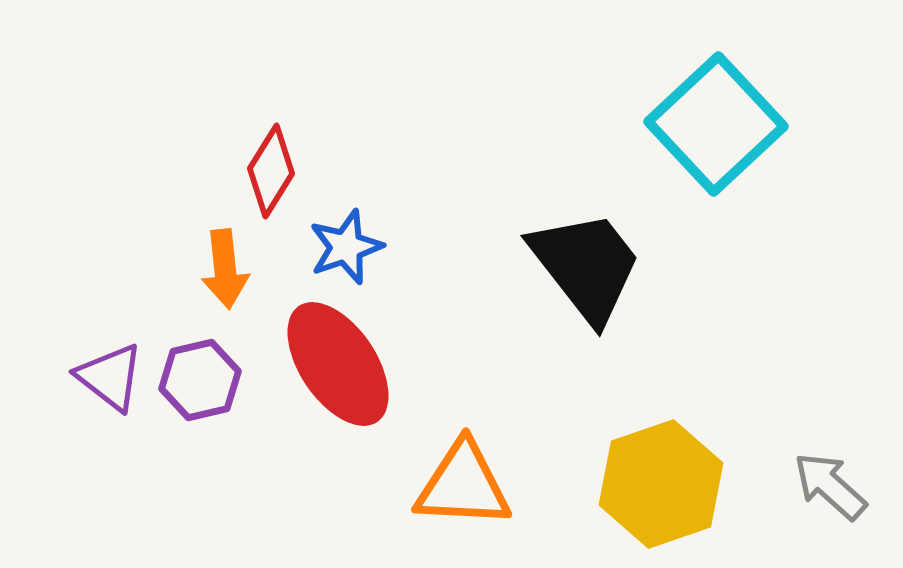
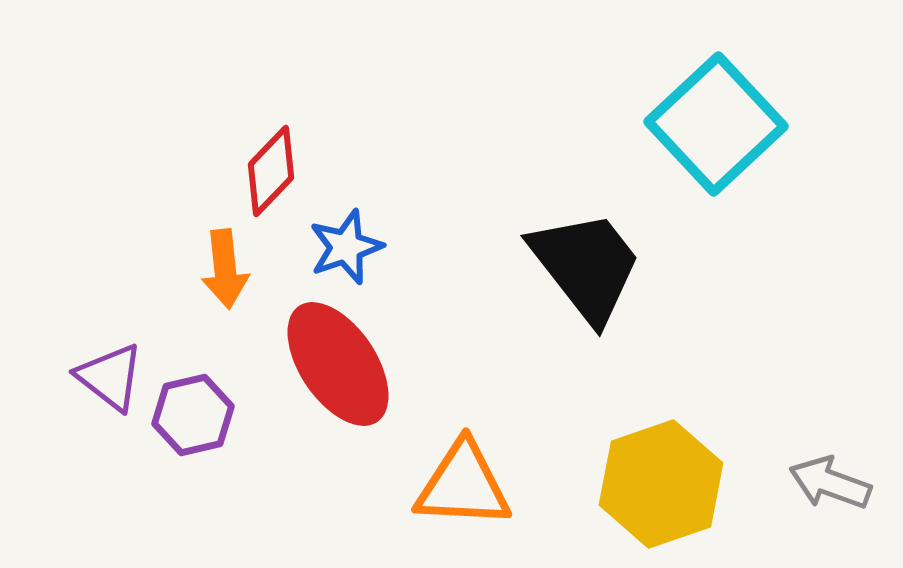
red diamond: rotated 12 degrees clockwise
purple hexagon: moved 7 px left, 35 px down
gray arrow: moved 3 px up; rotated 22 degrees counterclockwise
